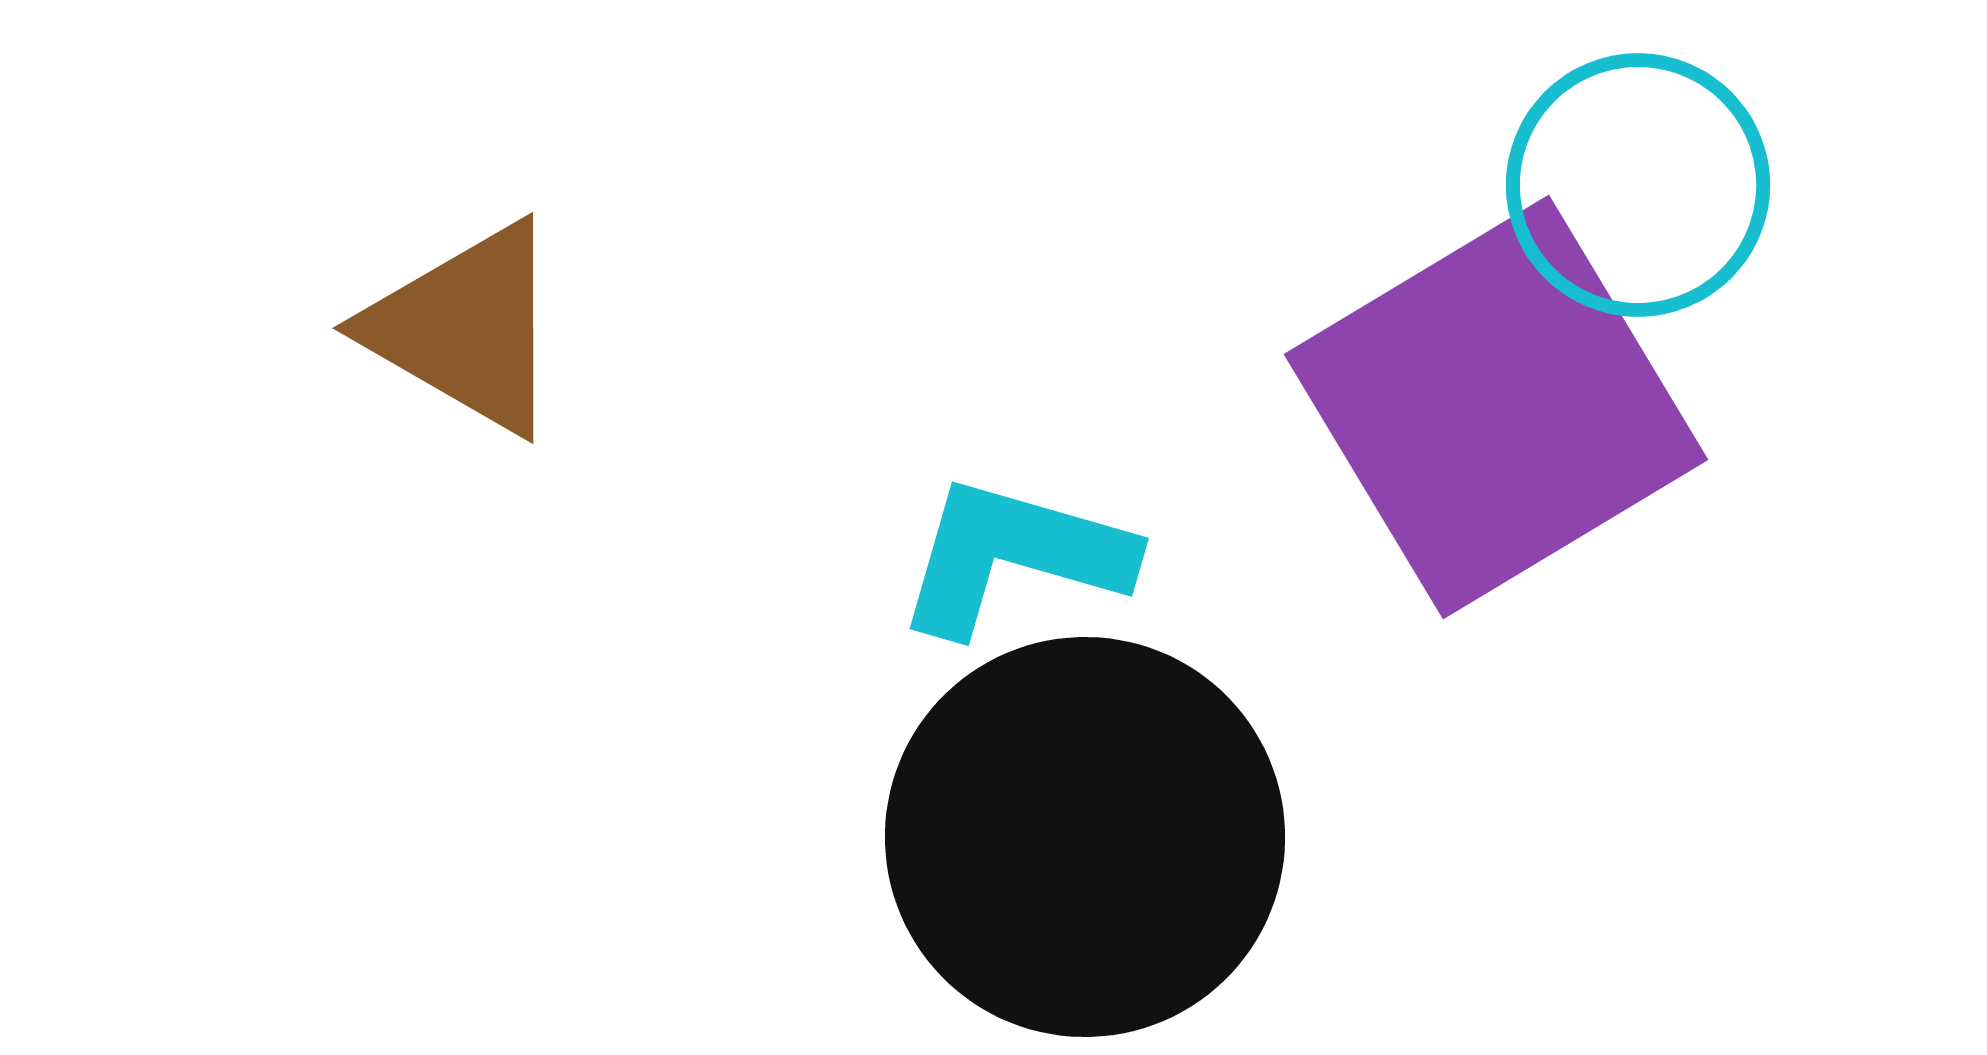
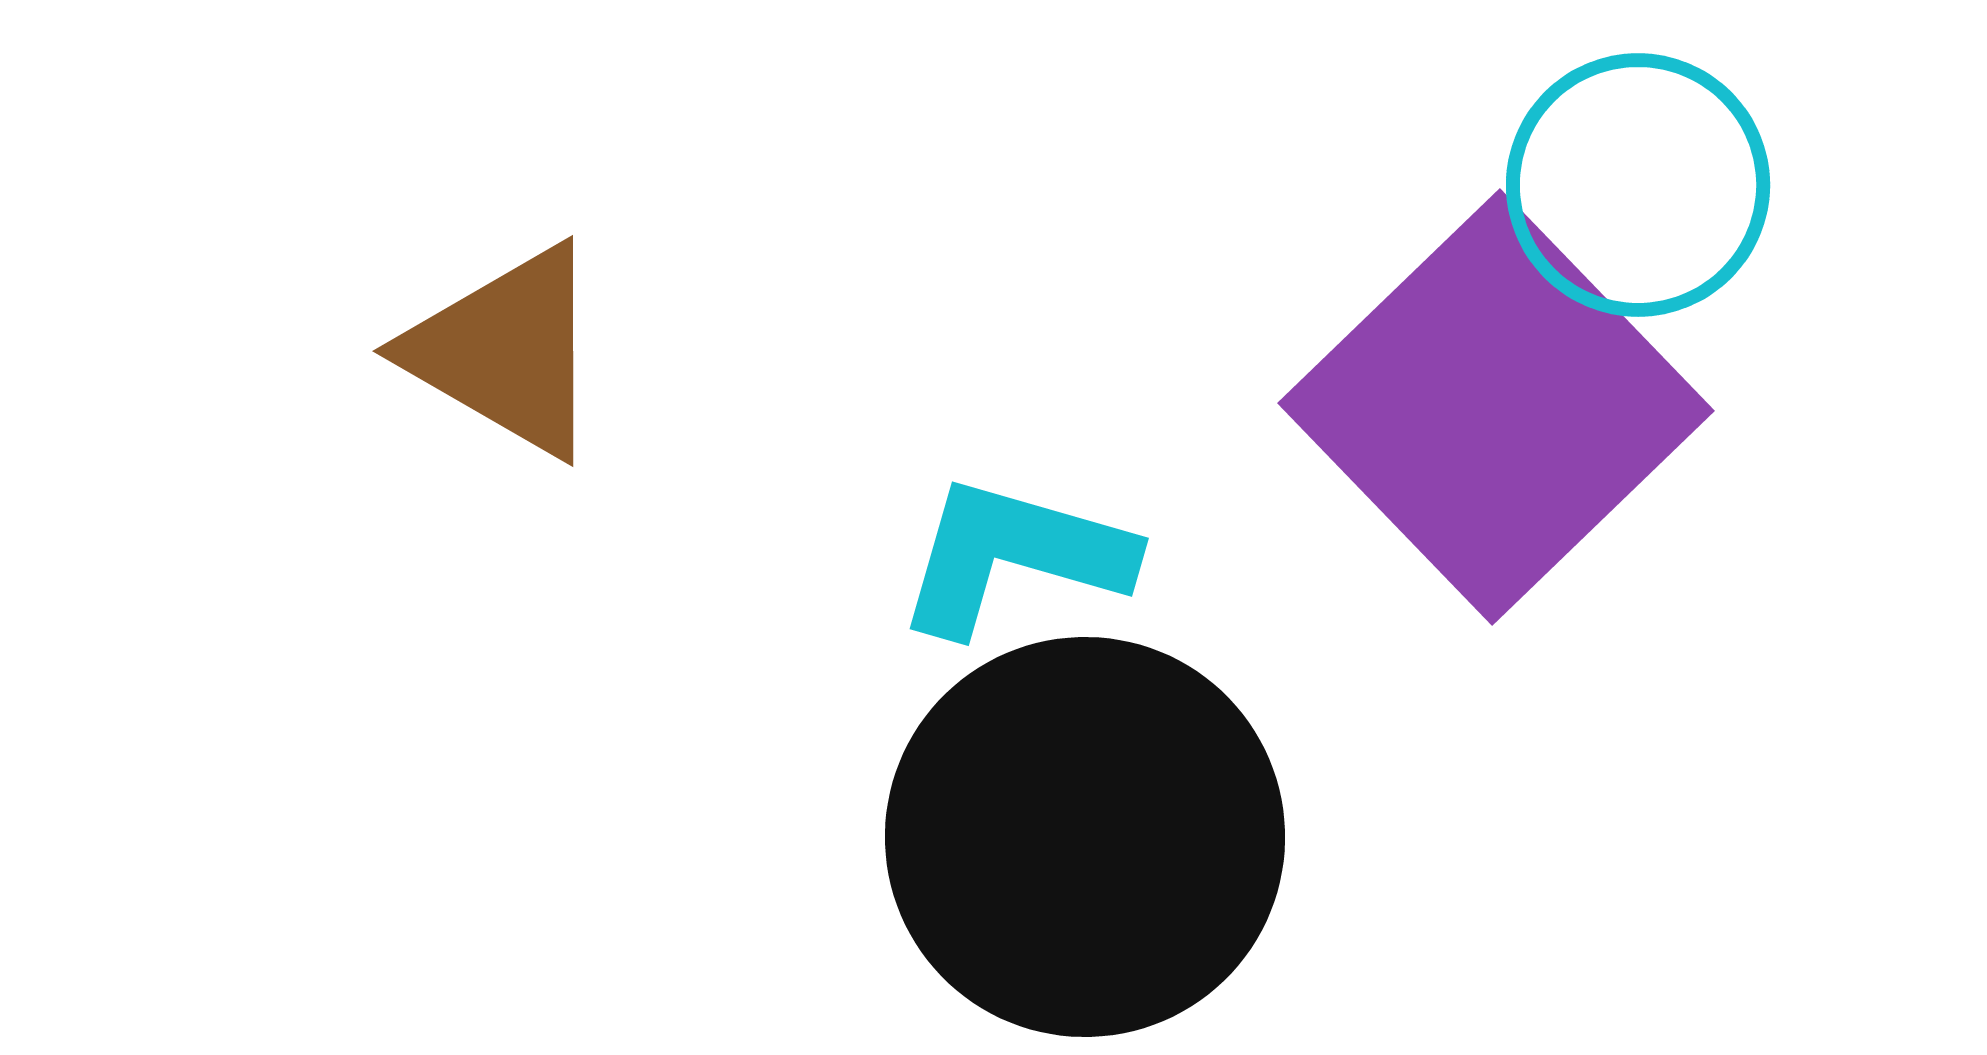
brown triangle: moved 40 px right, 23 px down
purple square: rotated 13 degrees counterclockwise
